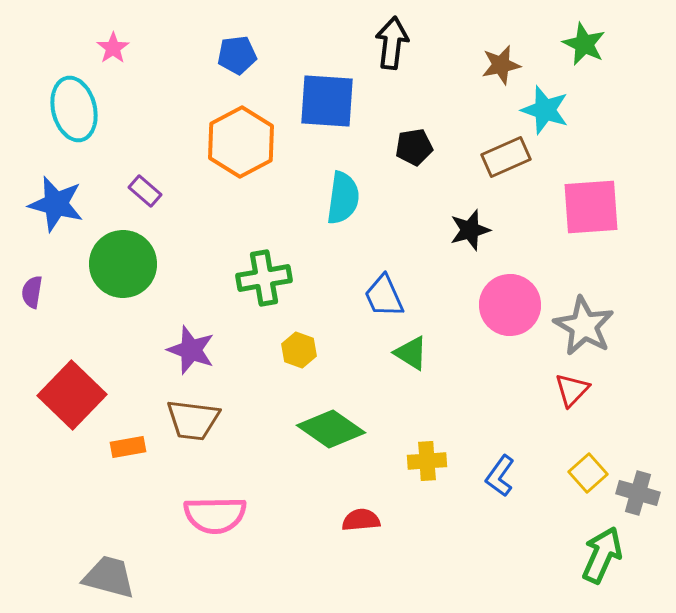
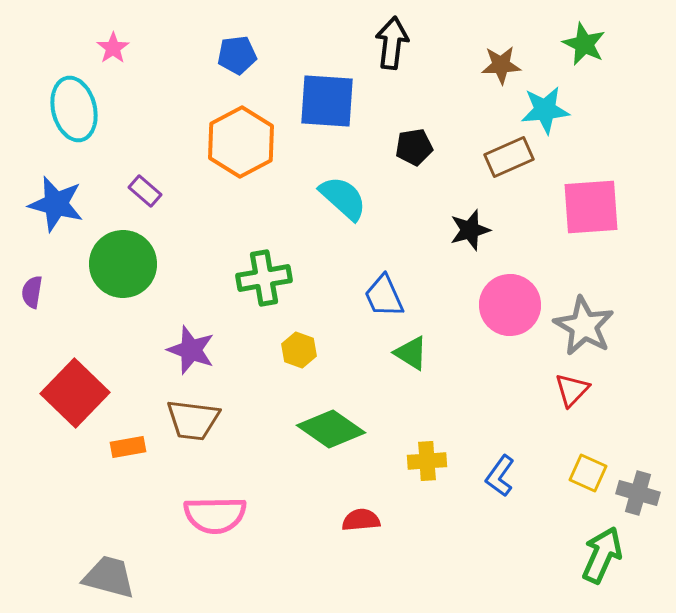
brown star: rotated 9 degrees clockwise
cyan star: rotated 24 degrees counterclockwise
brown rectangle: moved 3 px right
cyan semicircle: rotated 56 degrees counterclockwise
red square: moved 3 px right, 2 px up
yellow square: rotated 24 degrees counterclockwise
